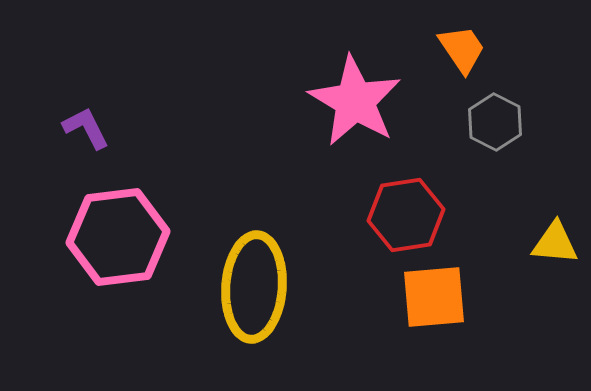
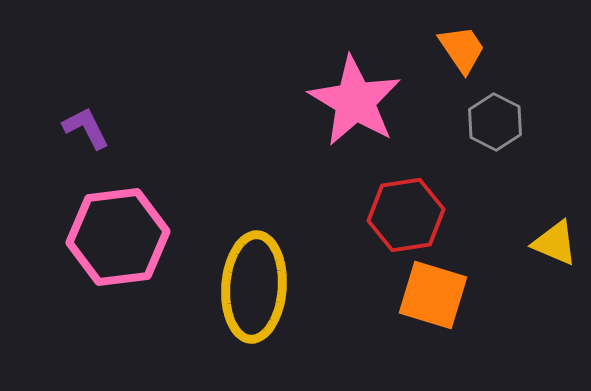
yellow triangle: rotated 18 degrees clockwise
orange square: moved 1 px left, 2 px up; rotated 22 degrees clockwise
